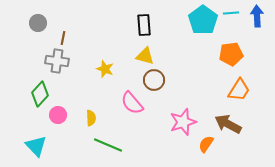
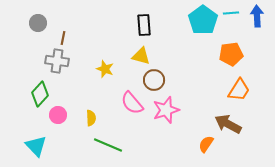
yellow triangle: moved 4 px left
pink star: moved 17 px left, 12 px up
